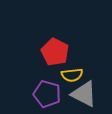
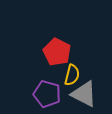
red pentagon: moved 2 px right
yellow semicircle: rotated 70 degrees counterclockwise
